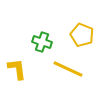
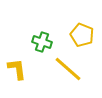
yellow line: rotated 16 degrees clockwise
